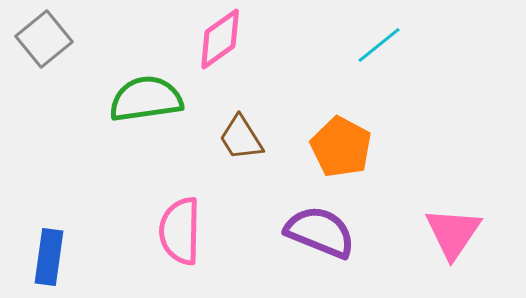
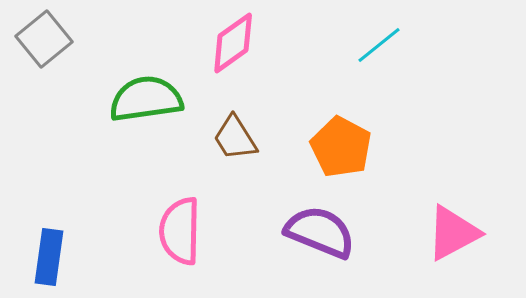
pink diamond: moved 13 px right, 4 px down
brown trapezoid: moved 6 px left
pink triangle: rotated 28 degrees clockwise
